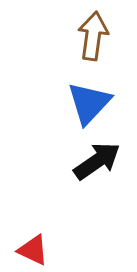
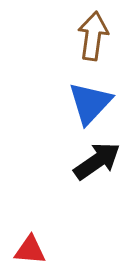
blue triangle: moved 1 px right
red triangle: moved 3 px left; rotated 20 degrees counterclockwise
